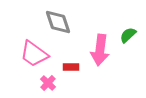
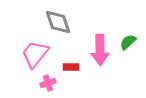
green semicircle: moved 7 px down
pink arrow: rotated 8 degrees counterclockwise
pink trapezoid: moved 1 px right; rotated 92 degrees clockwise
pink cross: rotated 28 degrees clockwise
